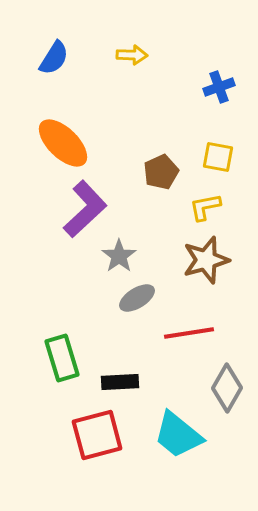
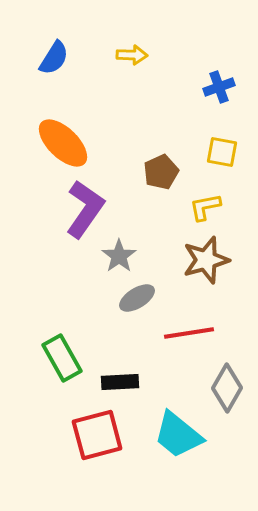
yellow square: moved 4 px right, 5 px up
purple L-shape: rotated 12 degrees counterclockwise
green rectangle: rotated 12 degrees counterclockwise
